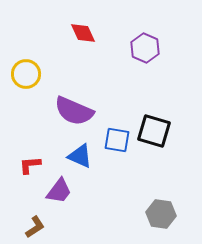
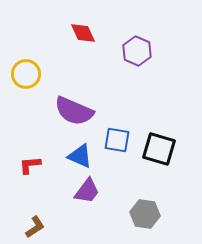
purple hexagon: moved 8 px left, 3 px down
black square: moved 5 px right, 18 px down
purple trapezoid: moved 28 px right
gray hexagon: moved 16 px left
